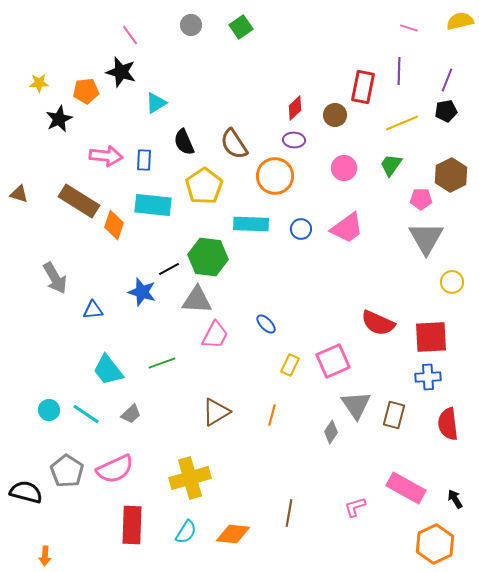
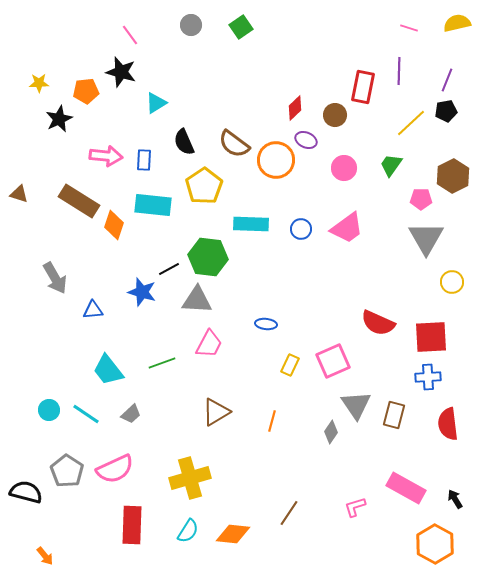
yellow semicircle at (460, 21): moved 3 px left, 2 px down
yellow line at (402, 123): moved 9 px right; rotated 20 degrees counterclockwise
purple ellipse at (294, 140): moved 12 px right; rotated 20 degrees clockwise
brown semicircle at (234, 144): rotated 20 degrees counterclockwise
brown hexagon at (451, 175): moved 2 px right, 1 px down
orange circle at (275, 176): moved 1 px right, 16 px up
blue ellipse at (266, 324): rotated 40 degrees counterclockwise
pink trapezoid at (215, 335): moved 6 px left, 9 px down
orange line at (272, 415): moved 6 px down
brown line at (289, 513): rotated 24 degrees clockwise
cyan semicircle at (186, 532): moved 2 px right, 1 px up
orange hexagon at (435, 544): rotated 6 degrees counterclockwise
orange arrow at (45, 556): rotated 42 degrees counterclockwise
